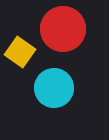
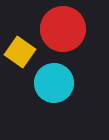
cyan circle: moved 5 px up
